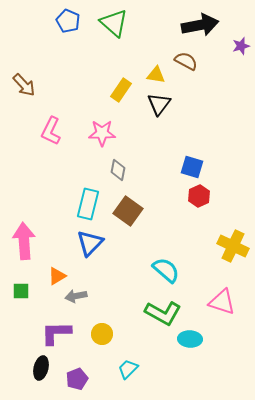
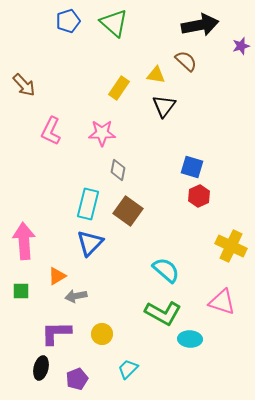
blue pentagon: rotated 30 degrees clockwise
brown semicircle: rotated 15 degrees clockwise
yellow rectangle: moved 2 px left, 2 px up
black triangle: moved 5 px right, 2 px down
yellow cross: moved 2 px left
